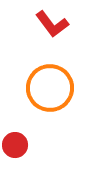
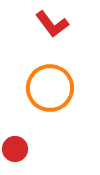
red circle: moved 4 px down
